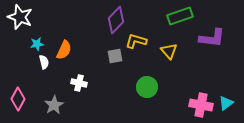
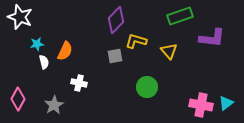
orange semicircle: moved 1 px right, 1 px down
